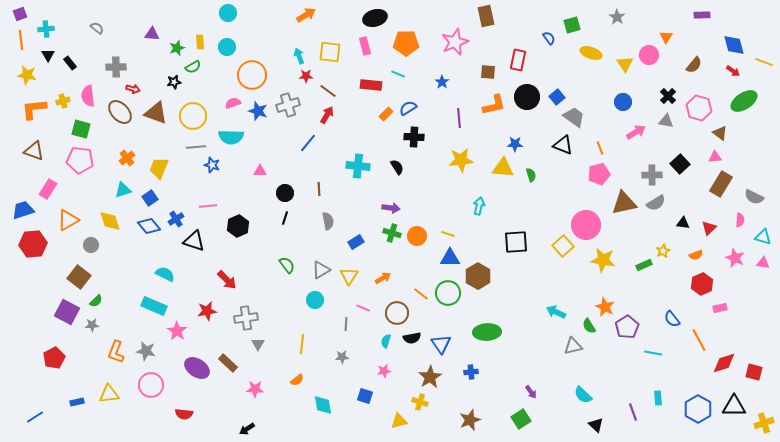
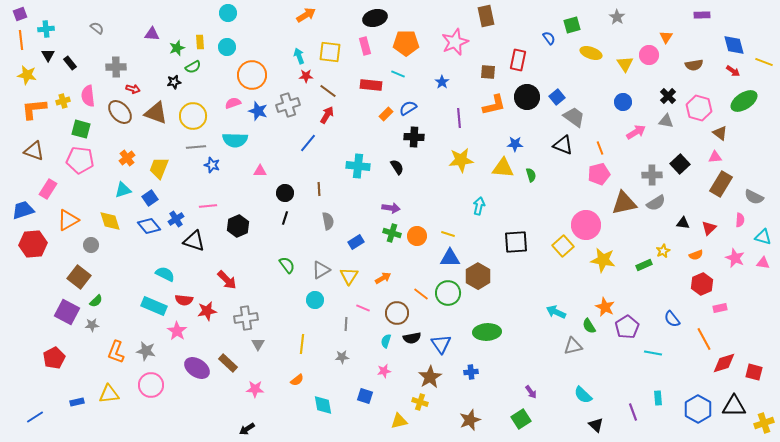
brown semicircle at (694, 65): rotated 42 degrees clockwise
cyan semicircle at (231, 137): moved 4 px right, 3 px down
orange line at (699, 340): moved 5 px right, 1 px up
red semicircle at (184, 414): moved 114 px up
